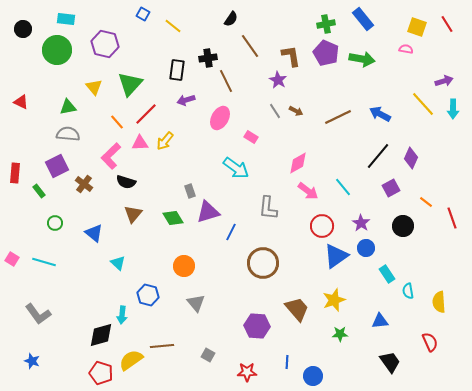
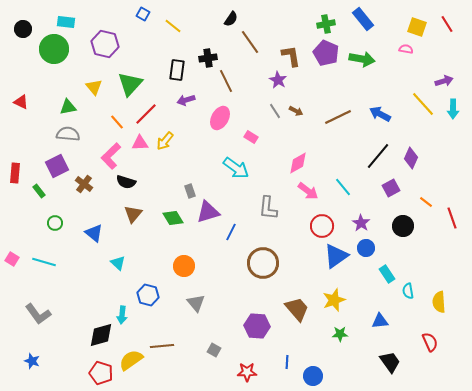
cyan rectangle at (66, 19): moved 3 px down
brown line at (250, 46): moved 4 px up
green circle at (57, 50): moved 3 px left, 1 px up
gray square at (208, 355): moved 6 px right, 5 px up
